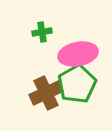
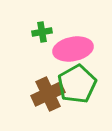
pink ellipse: moved 5 px left, 5 px up
brown cross: moved 2 px right, 1 px down
